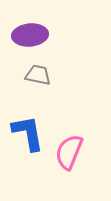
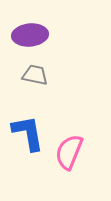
gray trapezoid: moved 3 px left
